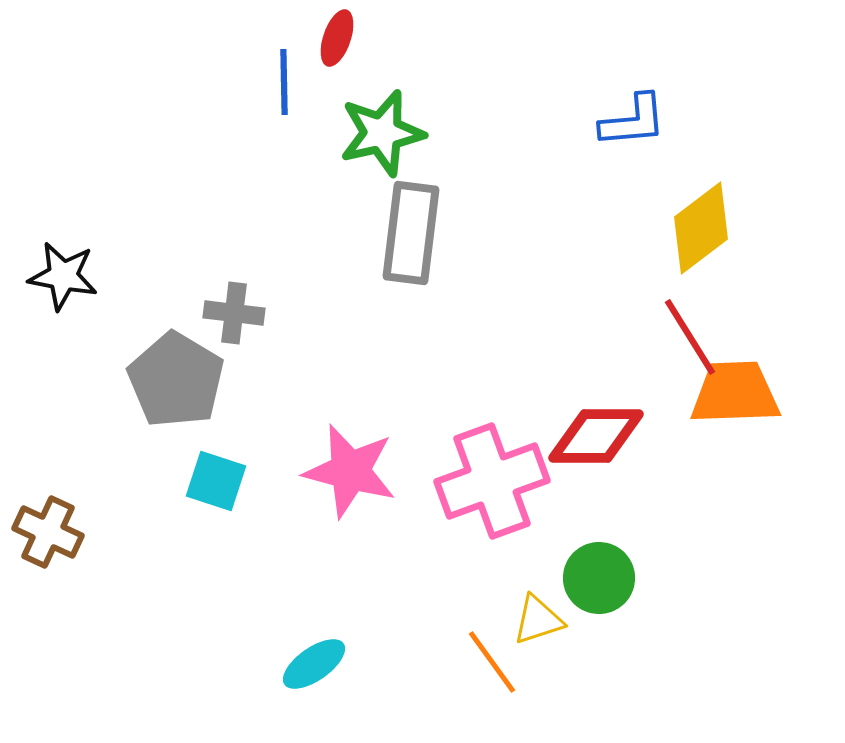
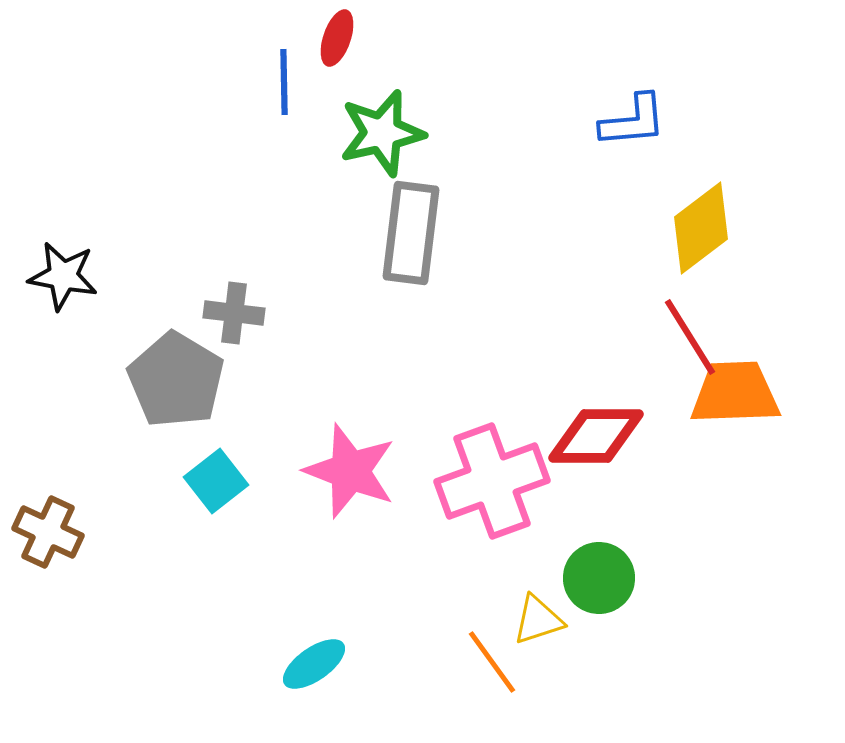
pink star: rotated 6 degrees clockwise
cyan square: rotated 34 degrees clockwise
